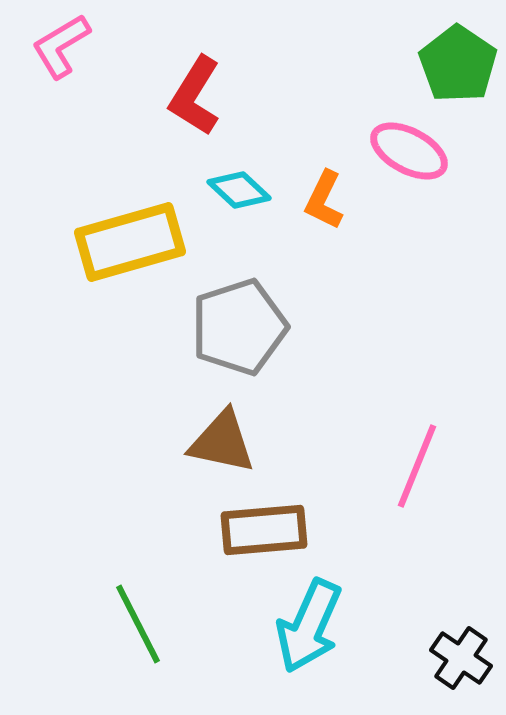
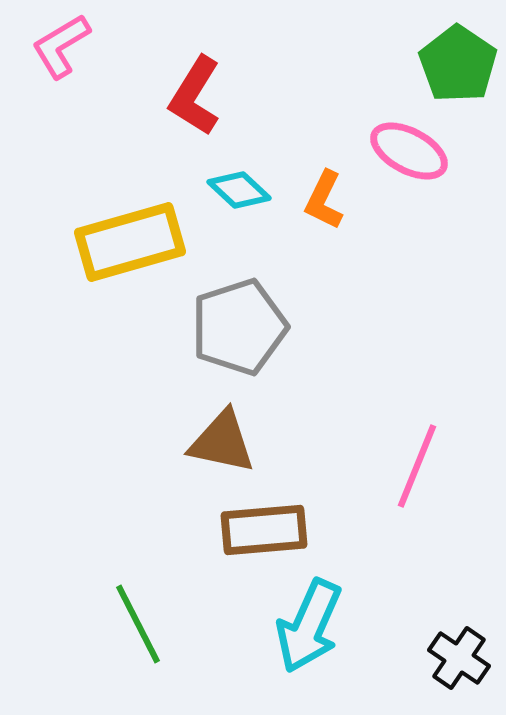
black cross: moved 2 px left
